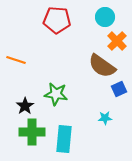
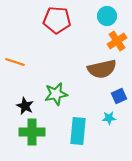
cyan circle: moved 2 px right, 1 px up
orange cross: rotated 12 degrees clockwise
orange line: moved 1 px left, 2 px down
brown semicircle: moved 3 px down; rotated 48 degrees counterclockwise
blue square: moved 7 px down
green star: rotated 20 degrees counterclockwise
black star: rotated 12 degrees counterclockwise
cyan star: moved 4 px right
cyan rectangle: moved 14 px right, 8 px up
